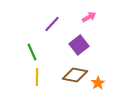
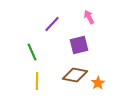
pink arrow: rotated 88 degrees counterclockwise
purple square: rotated 24 degrees clockwise
yellow line: moved 4 px down
